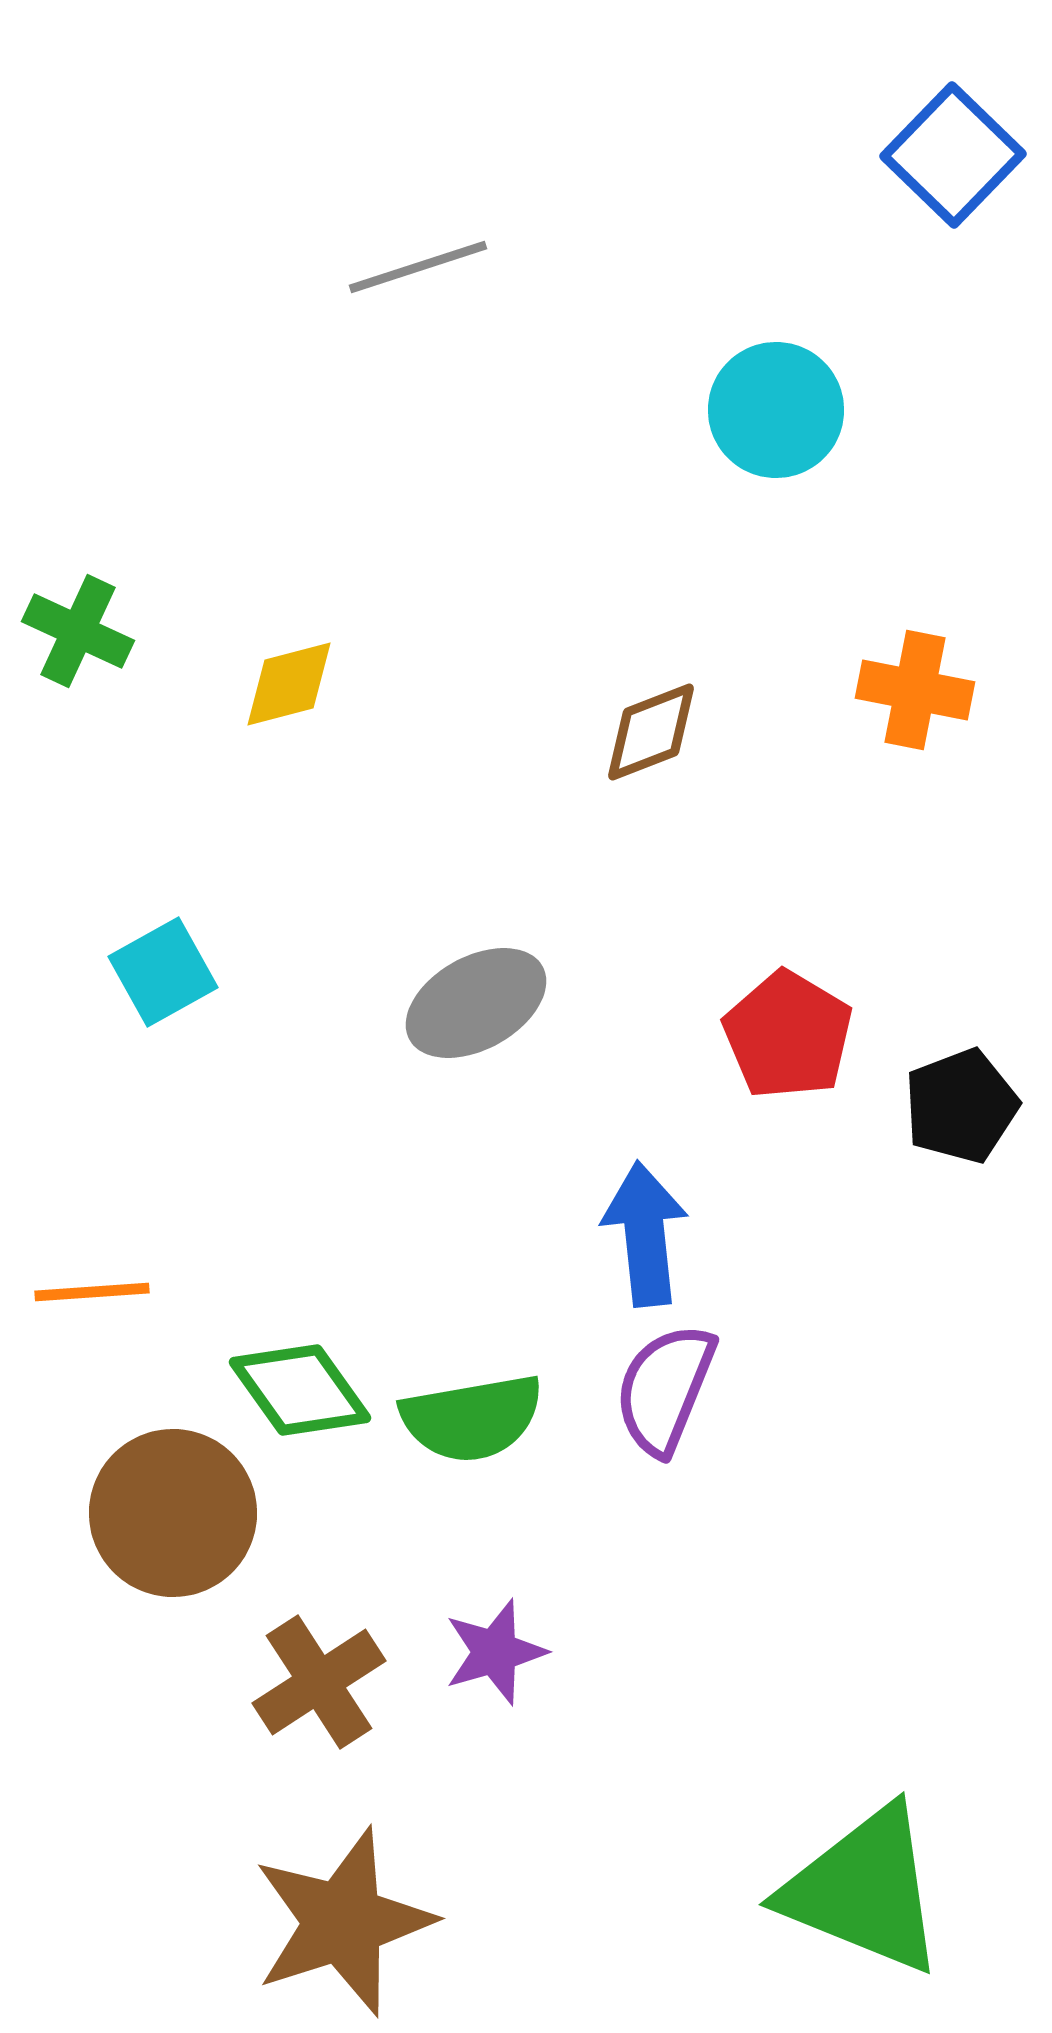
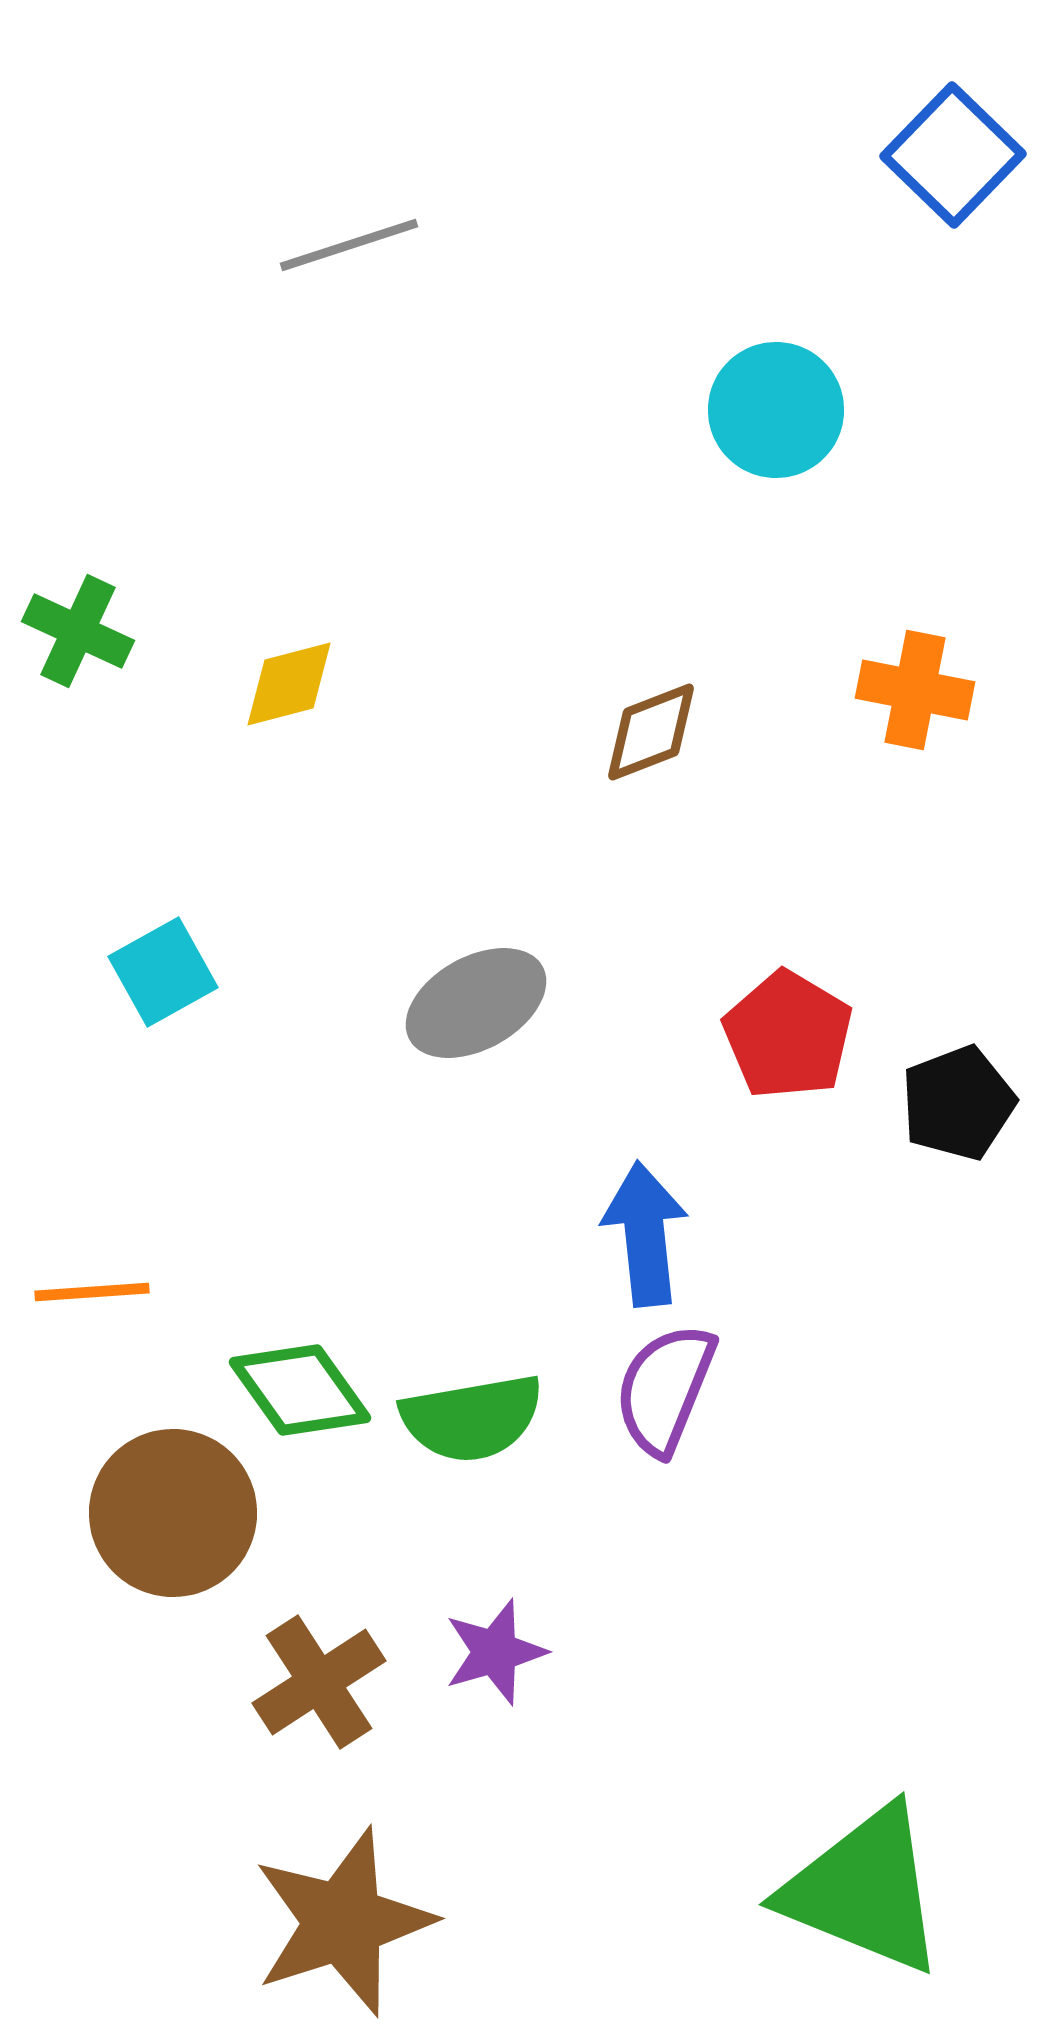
gray line: moved 69 px left, 22 px up
black pentagon: moved 3 px left, 3 px up
